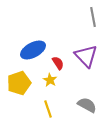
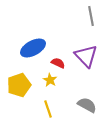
gray line: moved 2 px left, 1 px up
blue ellipse: moved 2 px up
red semicircle: rotated 32 degrees counterclockwise
yellow pentagon: moved 2 px down
